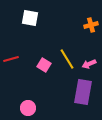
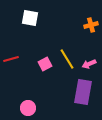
pink square: moved 1 px right, 1 px up; rotated 32 degrees clockwise
